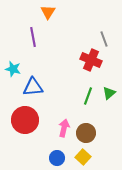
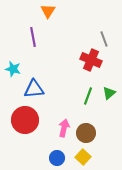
orange triangle: moved 1 px up
blue triangle: moved 1 px right, 2 px down
